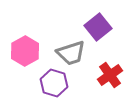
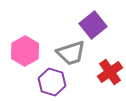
purple square: moved 5 px left, 2 px up
red cross: moved 3 px up
purple hexagon: moved 2 px left, 1 px up
